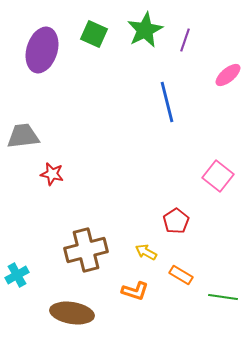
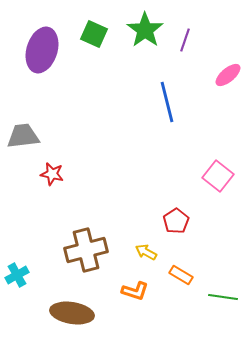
green star: rotated 9 degrees counterclockwise
